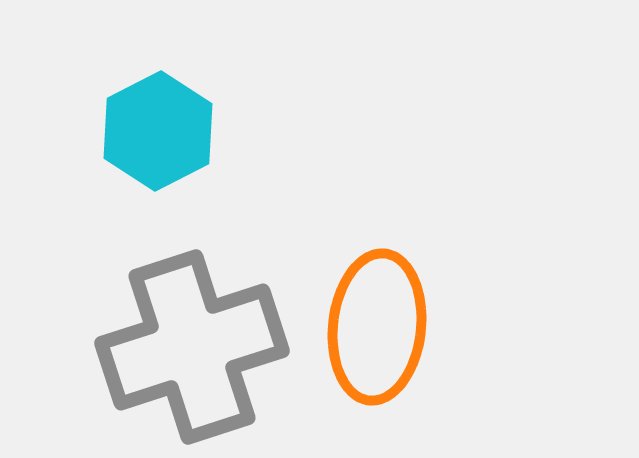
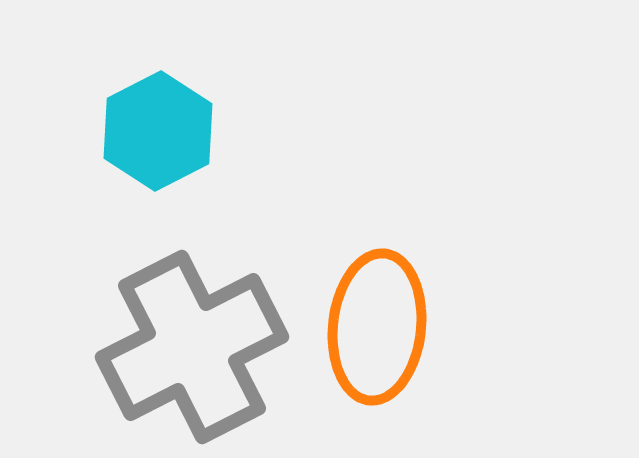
gray cross: rotated 9 degrees counterclockwise
